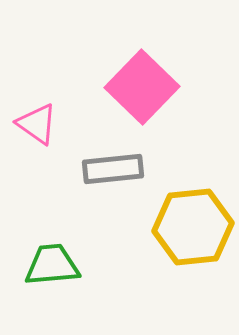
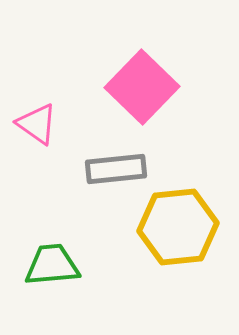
gray rectangle: moved 3 px right
yellow hexagon: moved 15 px left
